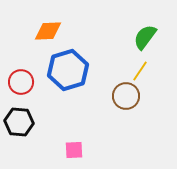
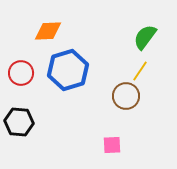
red circle: moved 9 px up
pink square: moved 38 px right, 5 px up
